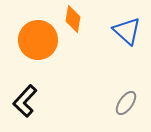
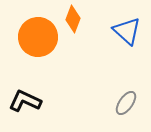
orange diamond: rotated 12 degrees clockwise
orange circle: moved 3 px up
black L-shape: rotated 72 degrees clockwise
